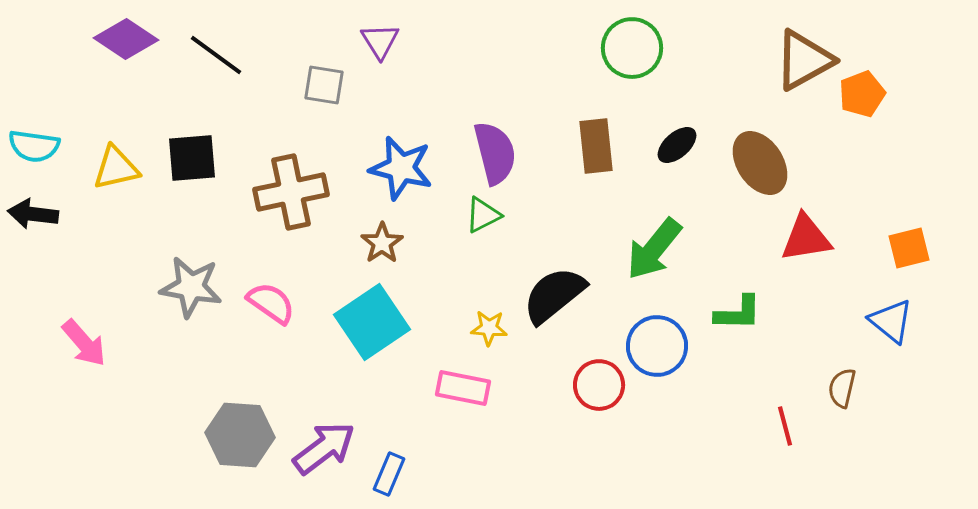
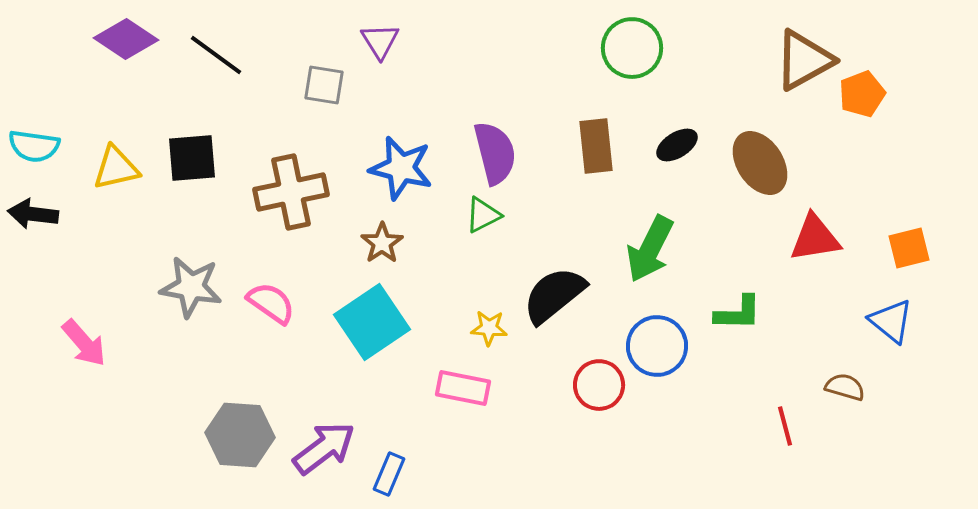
black ellipse: rotated 9 degrees clockwise
red triangle: moved 9 px right
green arrow: moved 4 px left; rotated 12 degrees counterclockwise
brown semicircle: moved 3 px right, 1 px up; rotated 93 degrees clockwise
